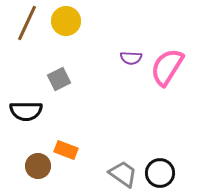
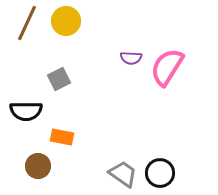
orange rectangle: moved 4 px left, 13 px up; rotated 10 degrees counterclockwise
